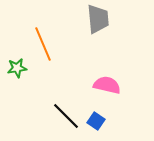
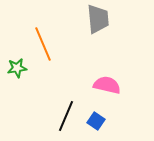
black line: rotated 68 degrees clockwise
